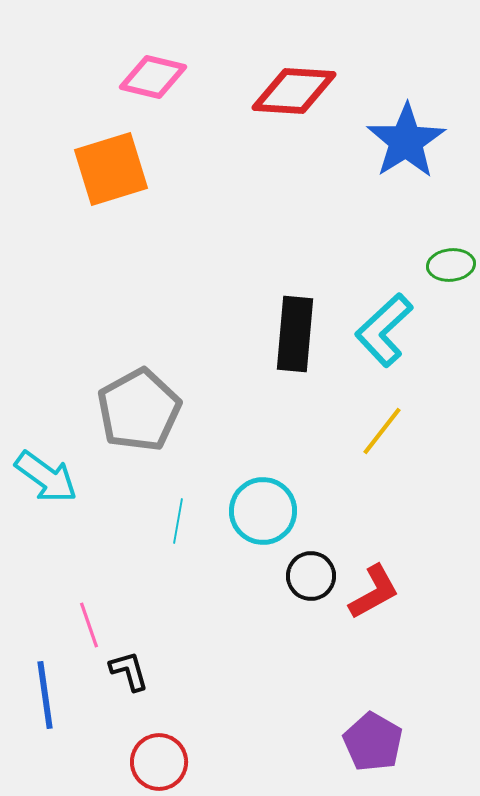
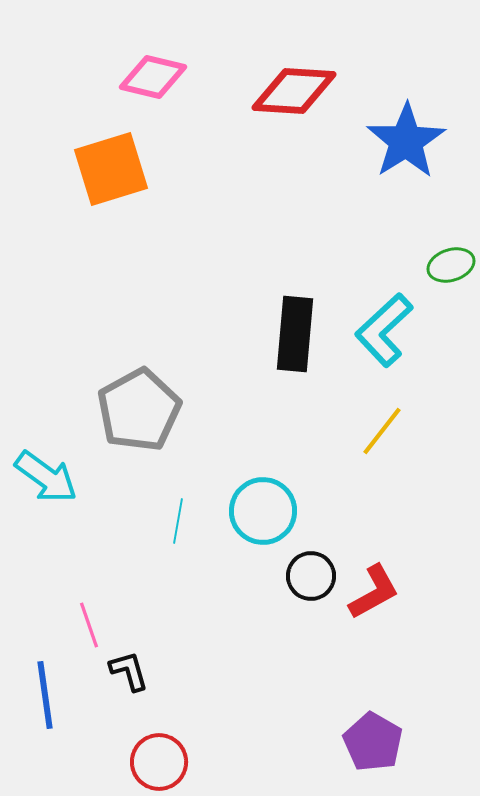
green ellipse: rotated 12 degrees counterclockwise
